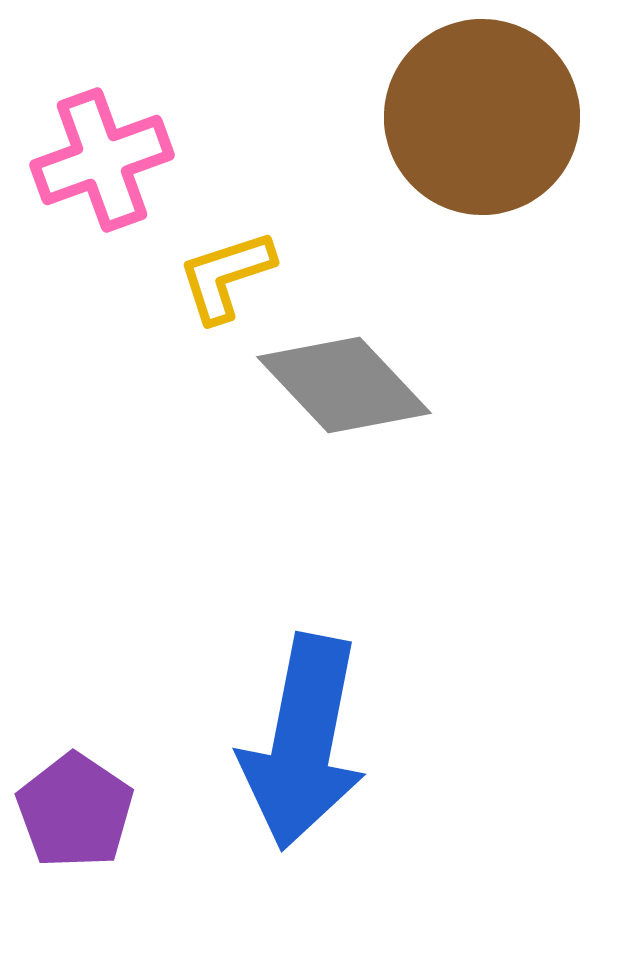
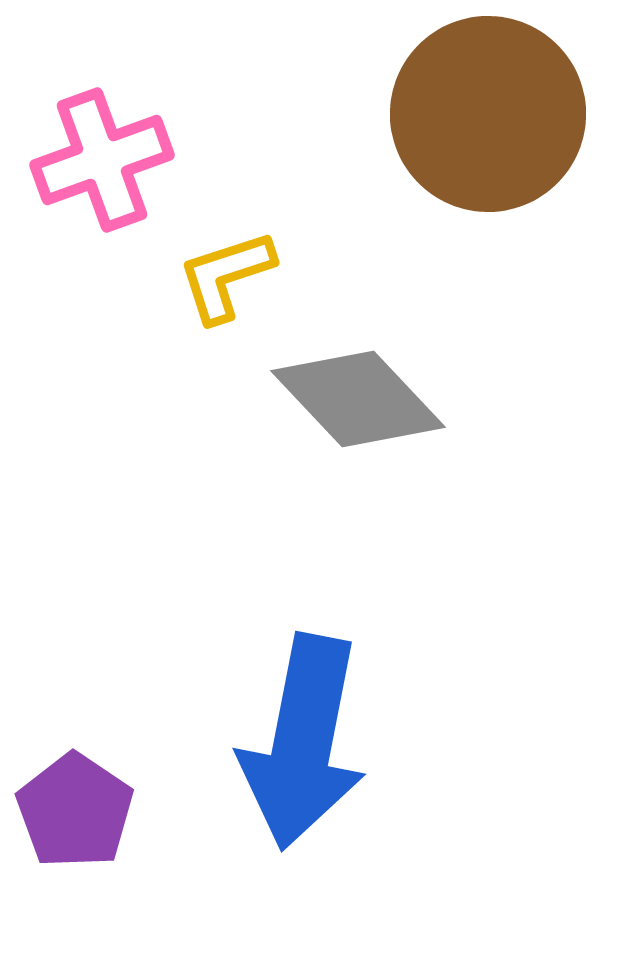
brown circle: moved 6 px right, 3 px up
gray diamond: moved 14 px right, 14 px down
